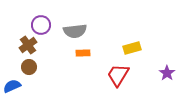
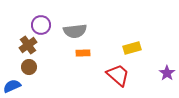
red trapezoid: rotated 100 degrees clockwise
